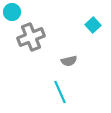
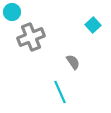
gray semicircle: moved 4 px right, 1 px down; rotated 112 degrees counterclockwise
